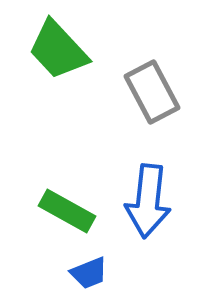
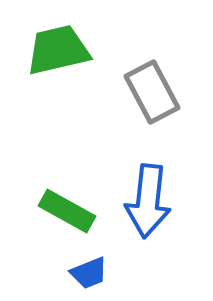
green trapezoid: rotated 120 degrees clockwise
